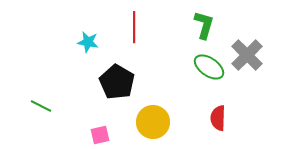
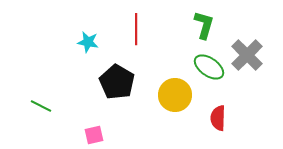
red line: moved 2 px right, 2 px down
yellow circle: moved 22 px right, 27 px up
pink square: moved 6 px left
